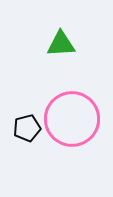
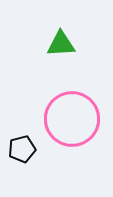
black pentagon: moved 5 px left, 21 px down
